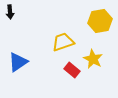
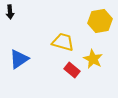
yellow trapezoid: rotated 35 degrees clockwise
blue triangle: moved 1 px right, 3 px up
